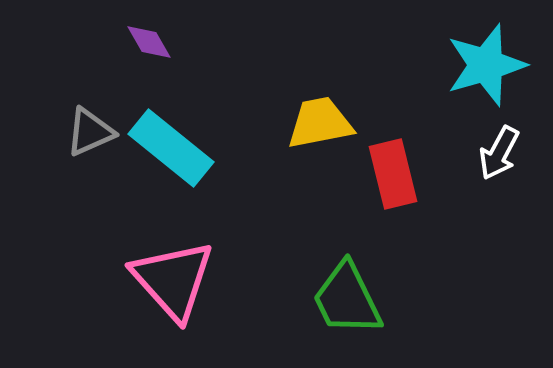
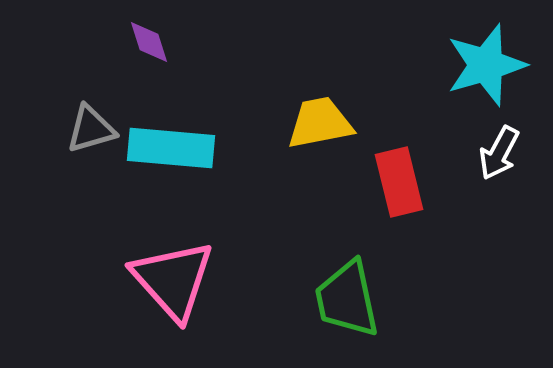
purple diamond: rotated 12 degrees clockwise
gray triangle: moved 1 px right, 3 px up; rotated 8 degrees clockwise
cyan rectangle: rotated 34 degrees counterclockwise
red rectangle: moved 6 px right, 8 px down
green trapezoid: rotated 14 degrees clockwise
